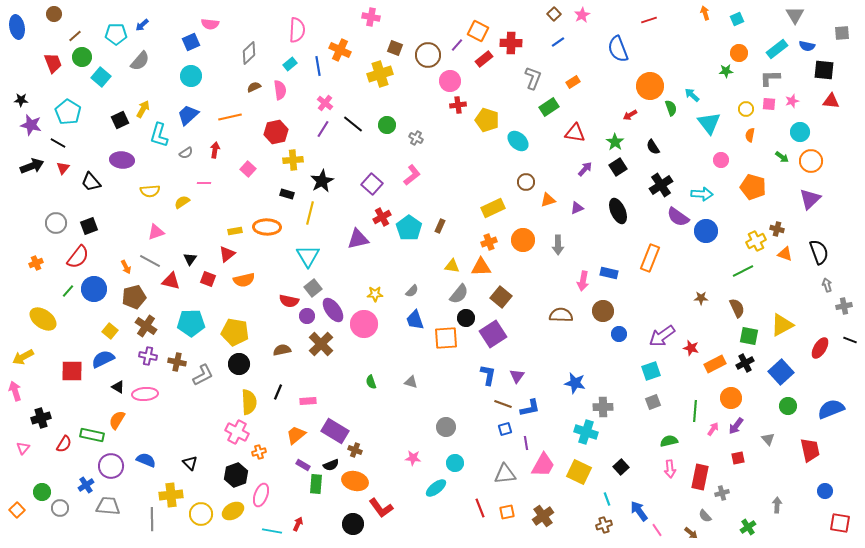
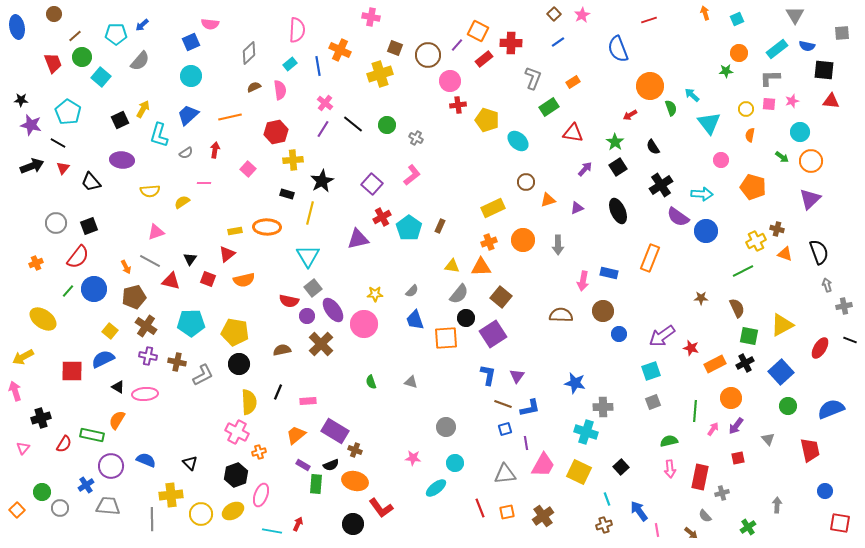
red triangle at (575, 133): moved 2 px left
pink line at (657, 530): rotated 24 degrees clockwise
